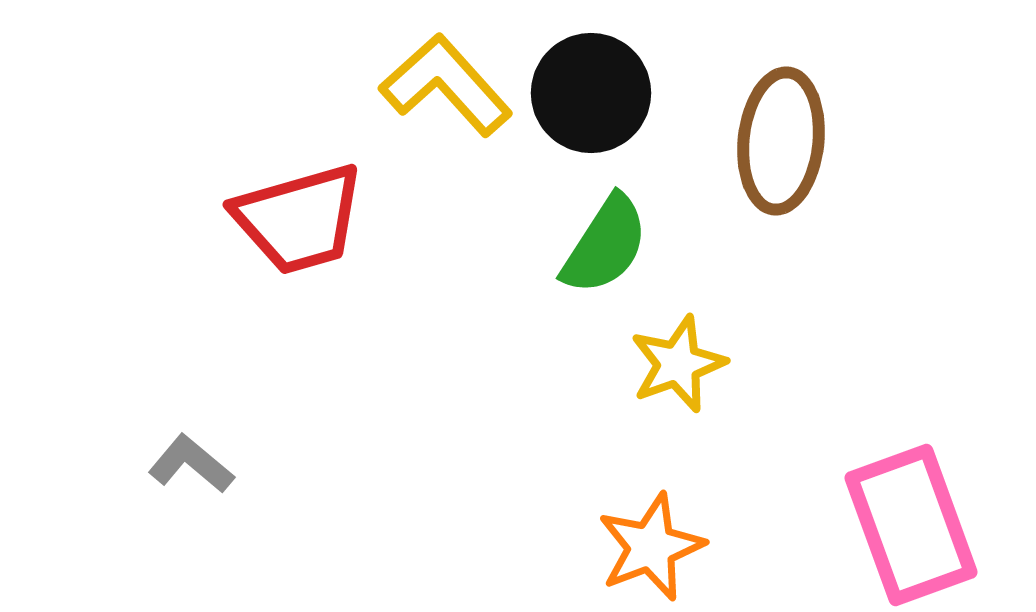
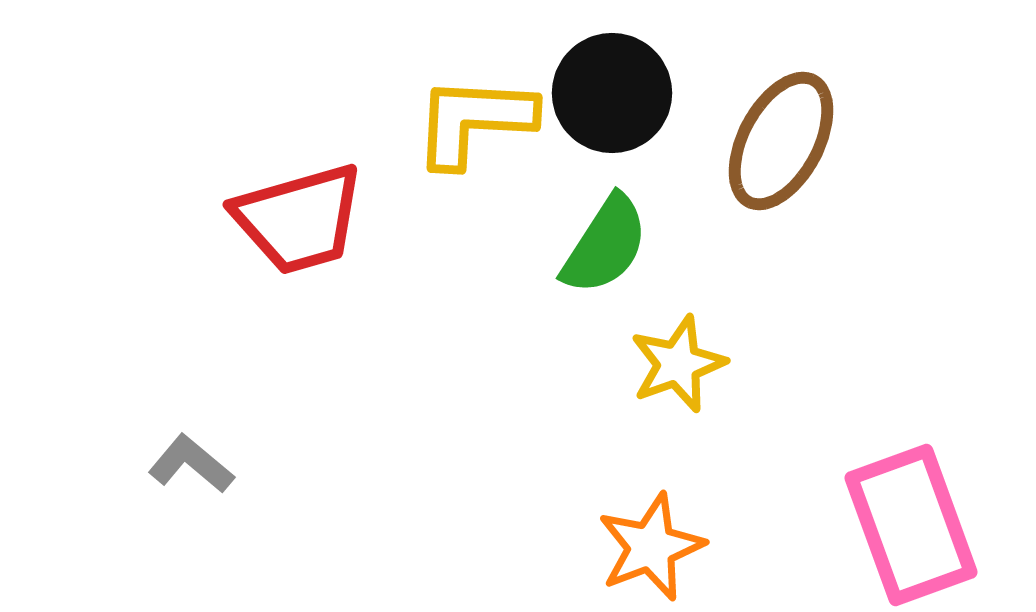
yellow L-shape: moved 28 px right, 36 px down; rotated 45 degrees counterclockwise
black circle: moved 21 px right
brown ellipse: rotated 22 degrees clockwise
